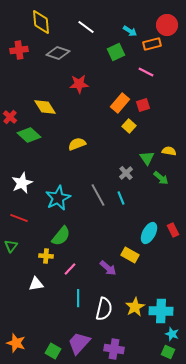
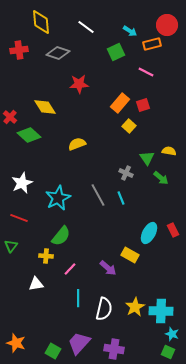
gray cross at (126, 173): rotated 24 degrees counterclockwise
